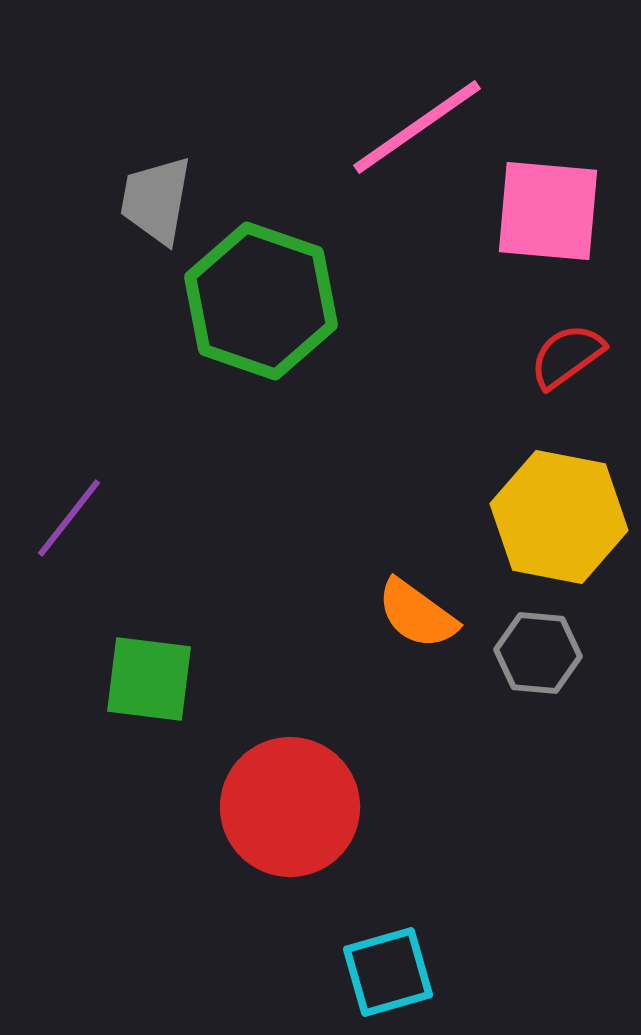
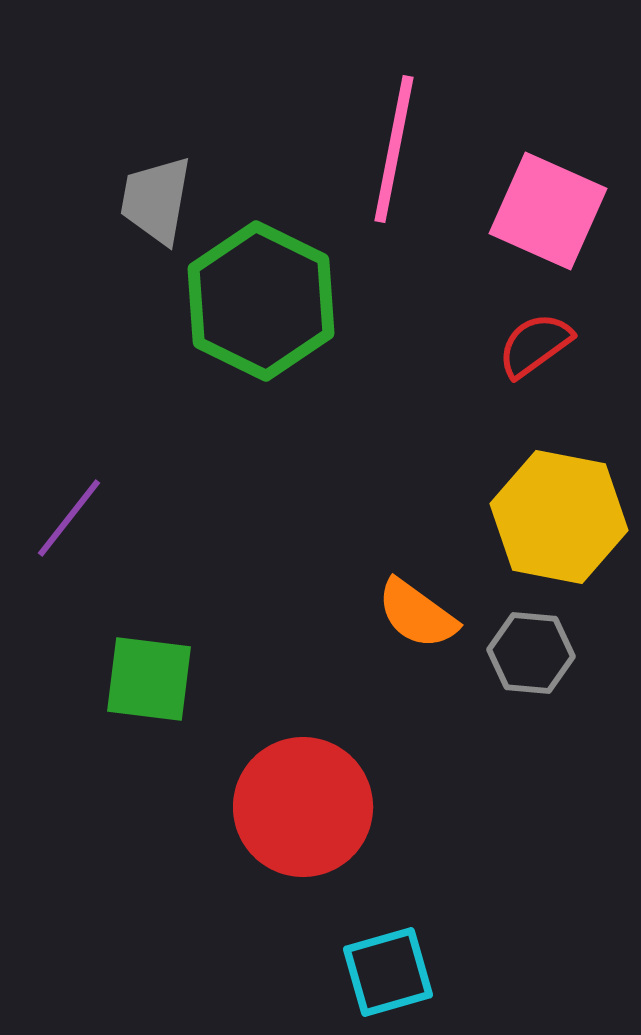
pink line: moved 23 px left, 22 px down; rotated 44 degrees counterclockwise
pink square: rotated 19 degrees clockwise
green hexagon: rotated 7 degrees clockwise
red semicircle: moved 32 px left, 11 px up
gray hexagon: moved 7 px left
red circle: moved 13 px right
